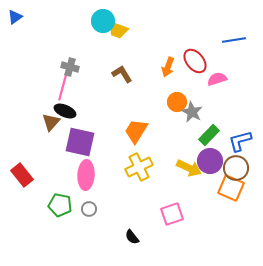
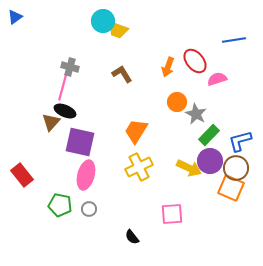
gray star: moved 4 px right, 2 px down
pink ellipse: rotated 12 degrees clockwise
pink square: rotated 15 degrees clockwise
